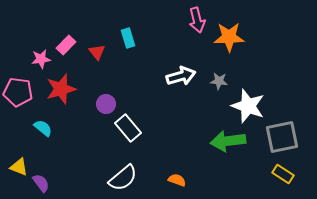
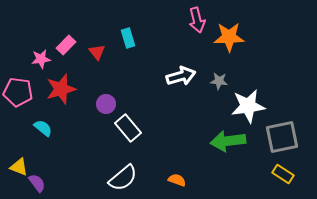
white star: rotated 28 degrees counterclockwise
purple semicircle: moved 4 px left
